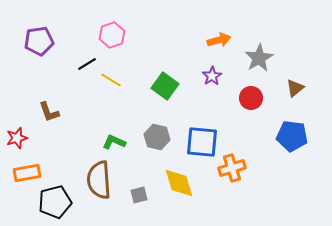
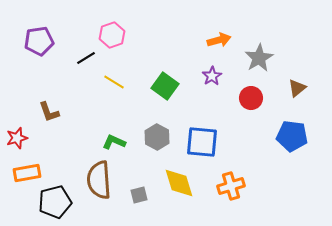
black line: moved 1 px left, 6 px up
yellow line: moved 3 px right, 2 px down
brown triangle: moved 2 px right
gray hexagon: rotated 15 degrees clockwise
orange cross: moved 1 px left, 18 px down
